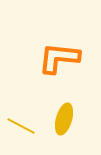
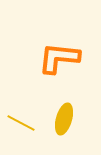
yellow line: moved 3 px up
